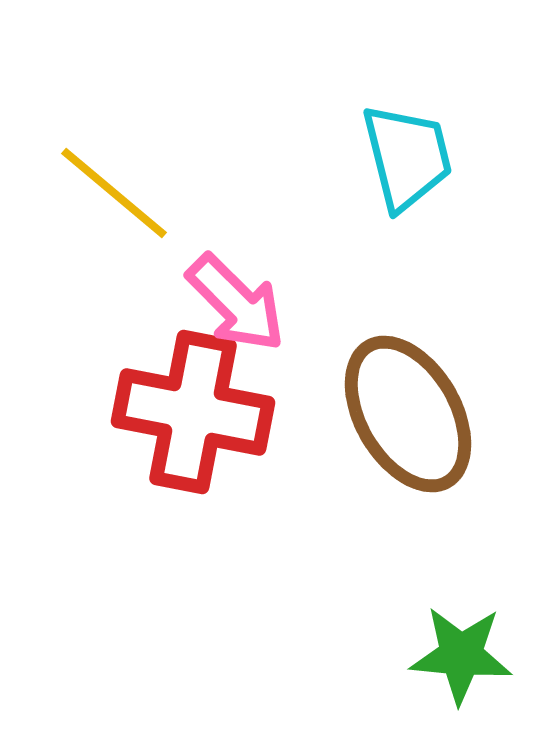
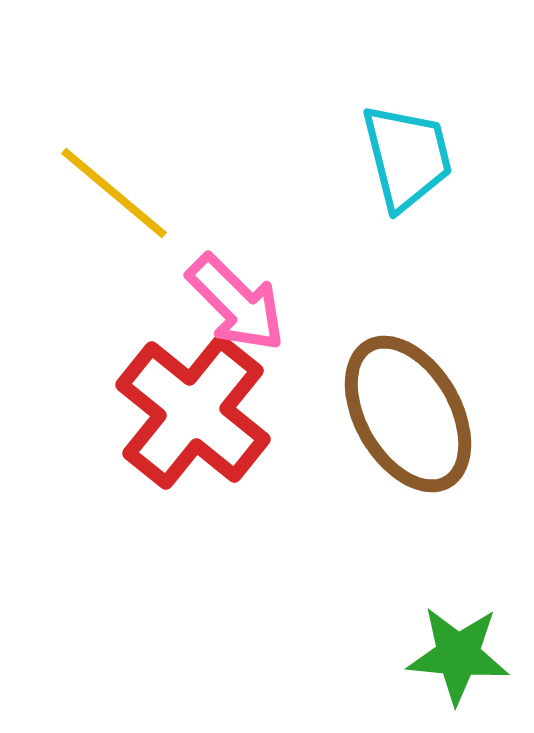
red cross: rotated 28 degrees clockwise
green star: moved 3 px left
